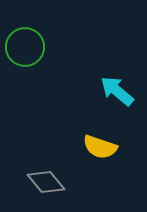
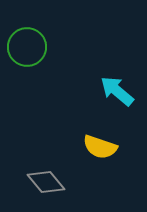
green circle: moved 2 px right
